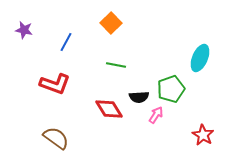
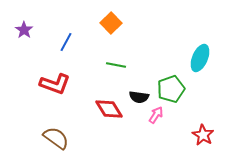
purple star: rotated 24 degrees clockwise
black semicircle: rotated 12 degrees clockwise
